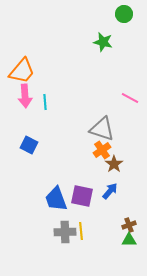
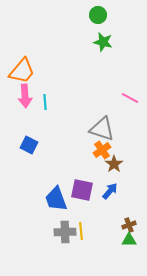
green circle: moved 26 px left, 1 px down
purple square: moved 6 px up
